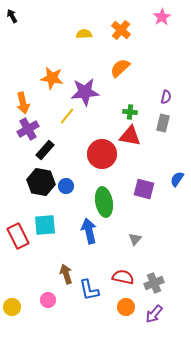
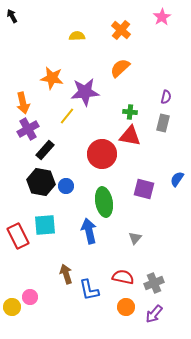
yellow semicircle: moved 7 px left, 2 px down
gray triangle: moved 1 px up
pink circle: moved 18 px left, 3 px up
